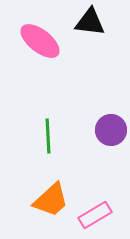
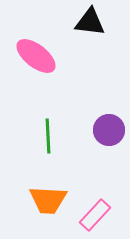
pink ellipse: moved 4 px left, 15 px down
purple circle: moved 2 px left
orange trapezoid: moved 3 px left; rotated 45 degrees clockwise
pink rectangle: rotated 16 degrees counterclockwise
